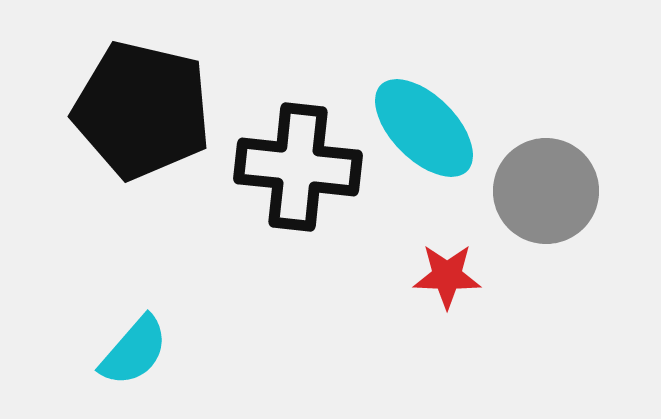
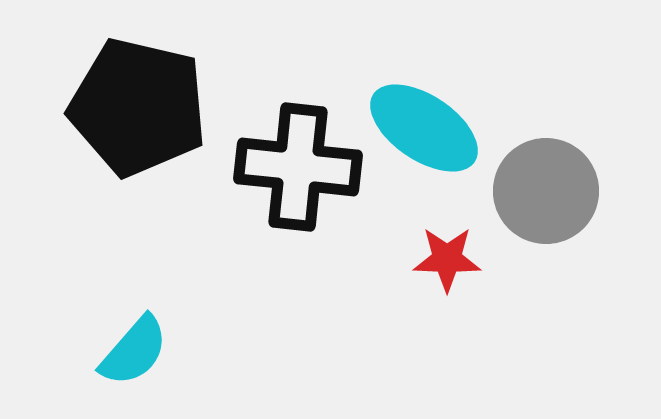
black pentagon: moved 4 px left, 3 px up
cyan ellipse: rotated 11 degrees counterclockwise
red star: moved 17 px up
